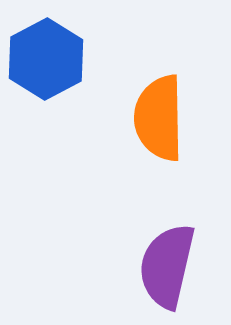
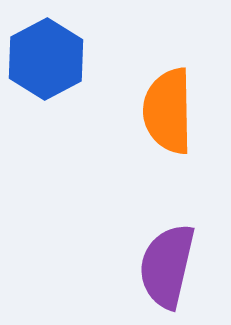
orange semicircle: moved 9 px right, 7 px up
